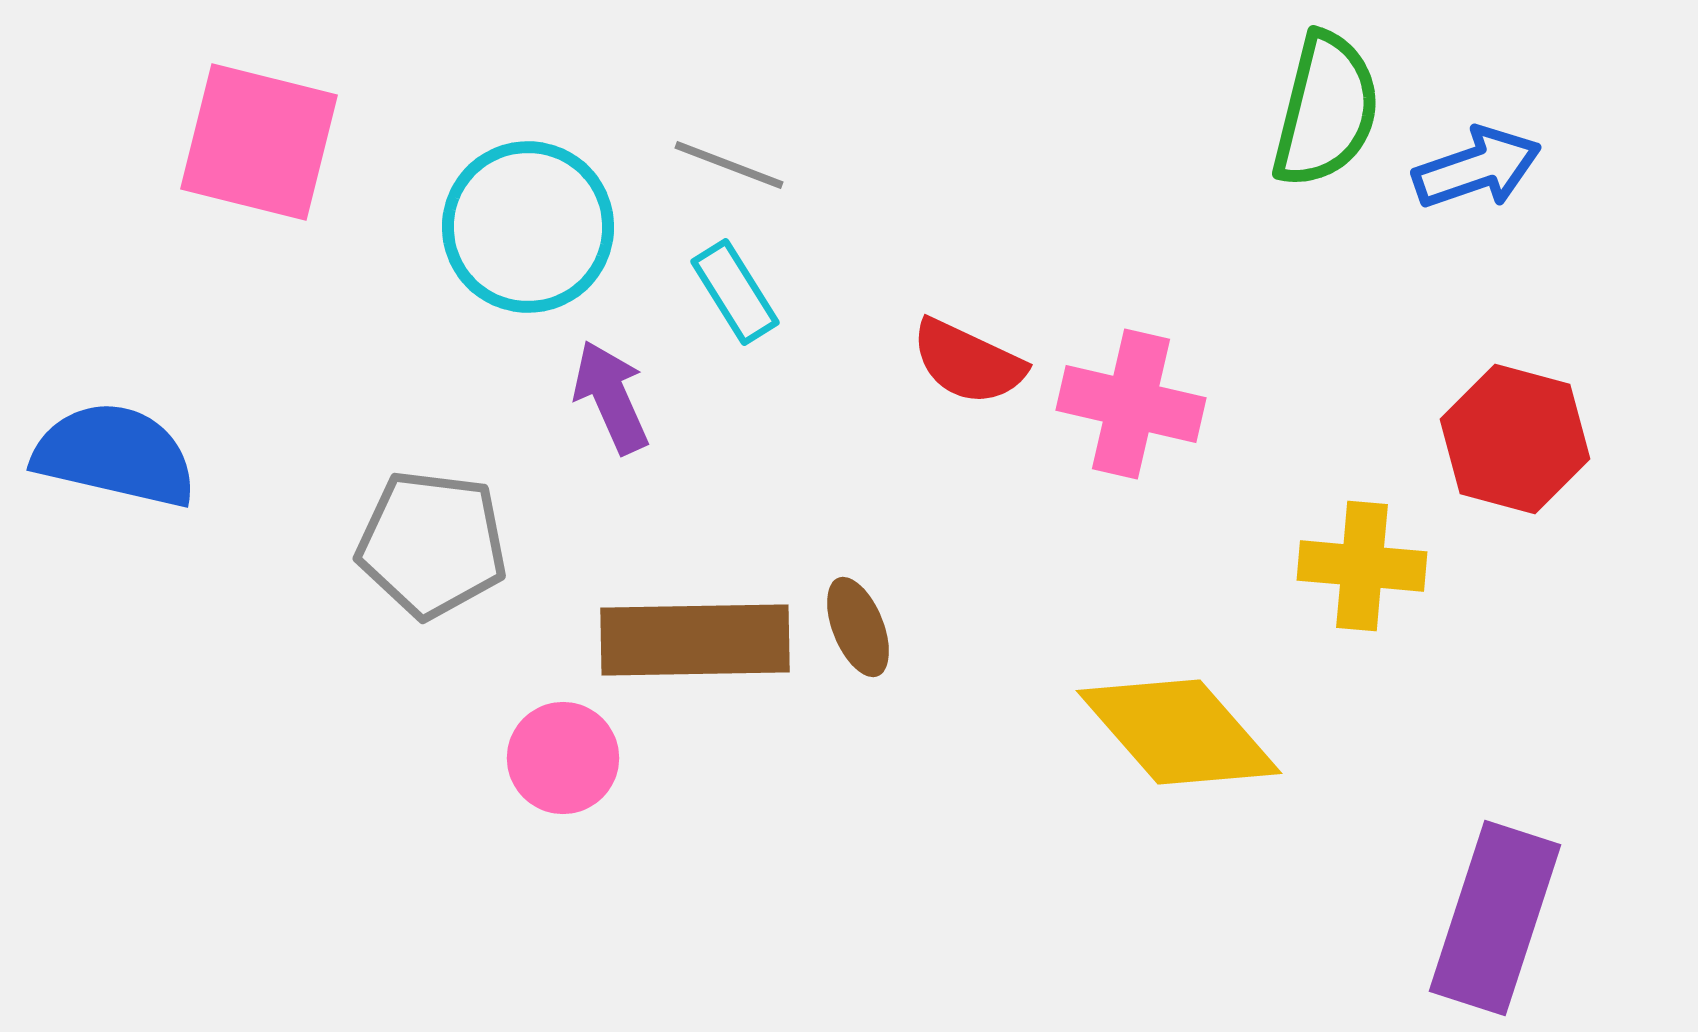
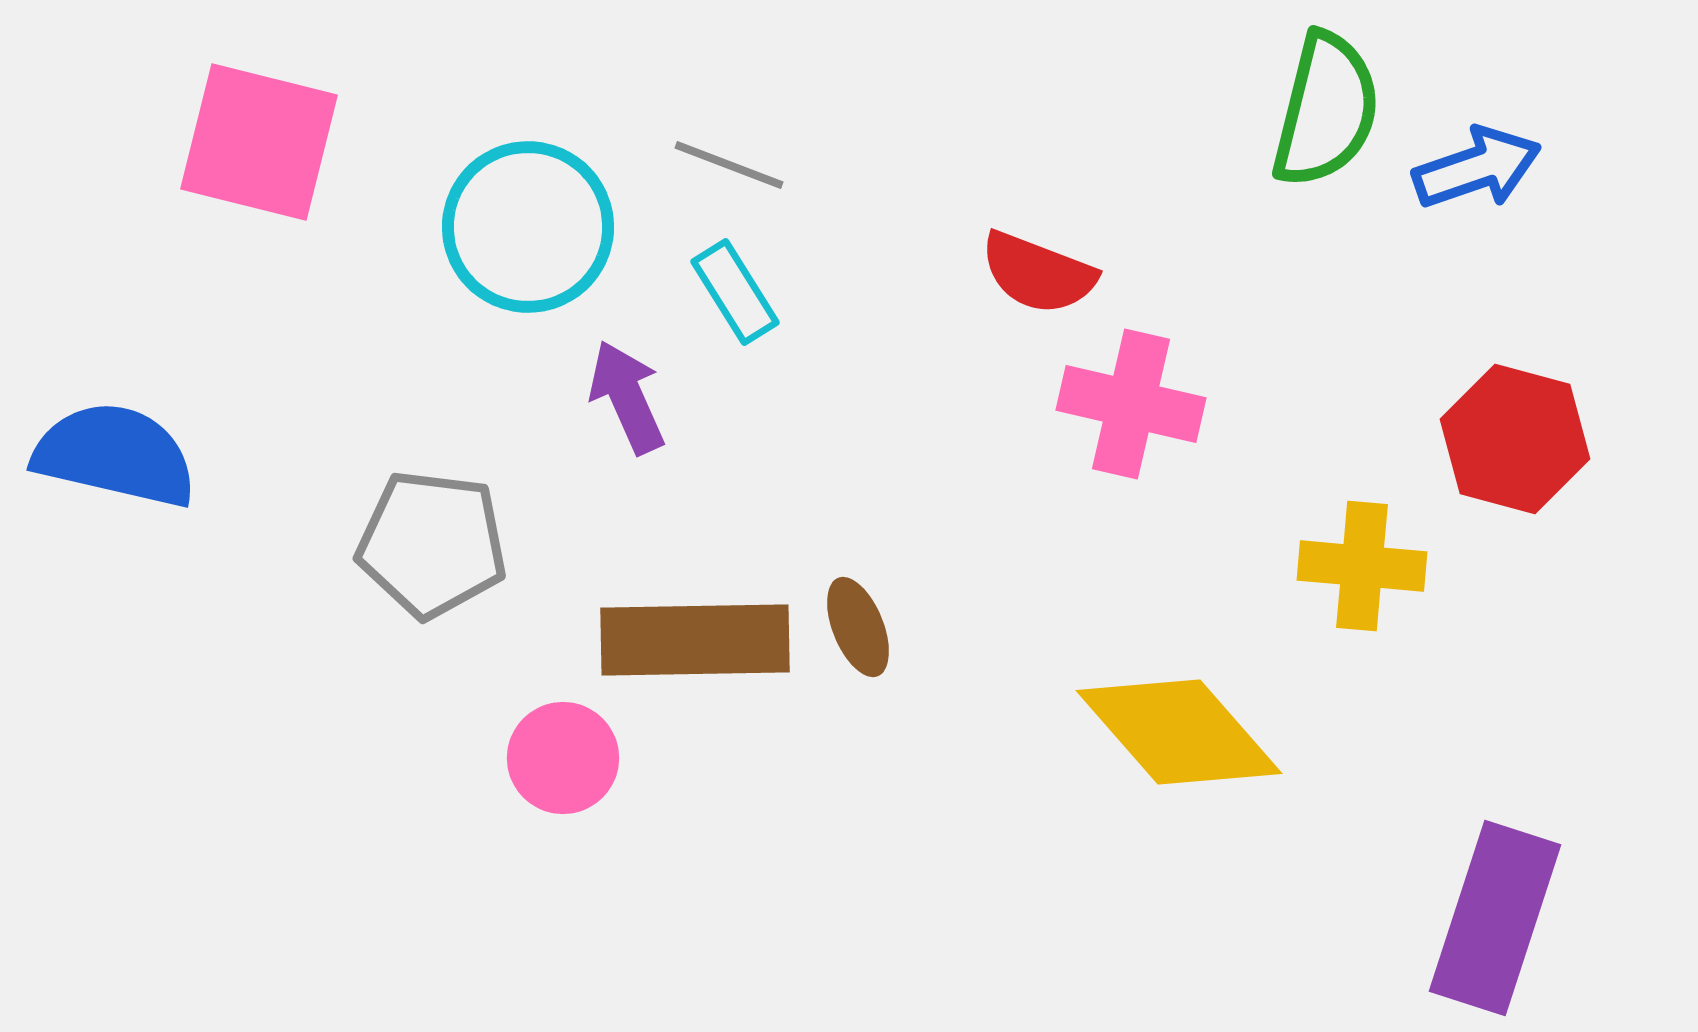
red semicircle: moved 70 px right, 89 px up; rotated 4 degrees counterclockwise
purple arrow: moved 16 px right
